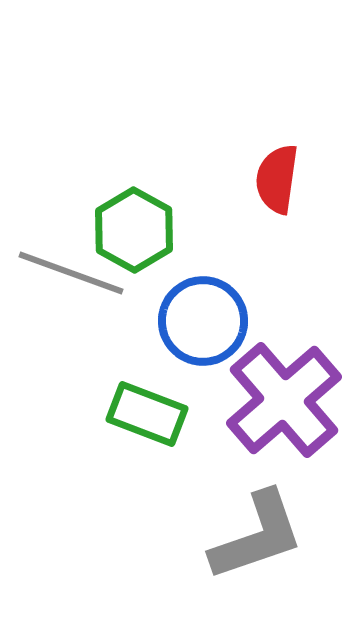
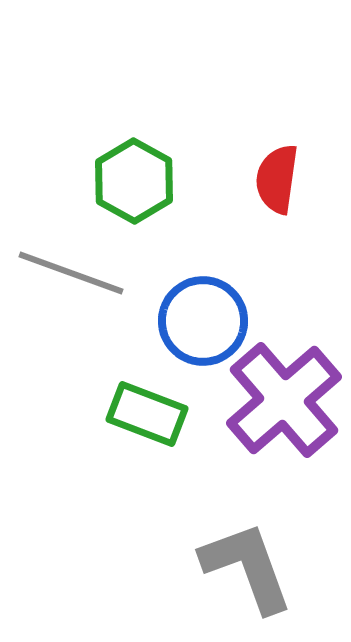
green hexagon: moved 49 px up
gray L-shape: moved 10 px left, 31 px down; rotated 91 degrees counterclockwise
